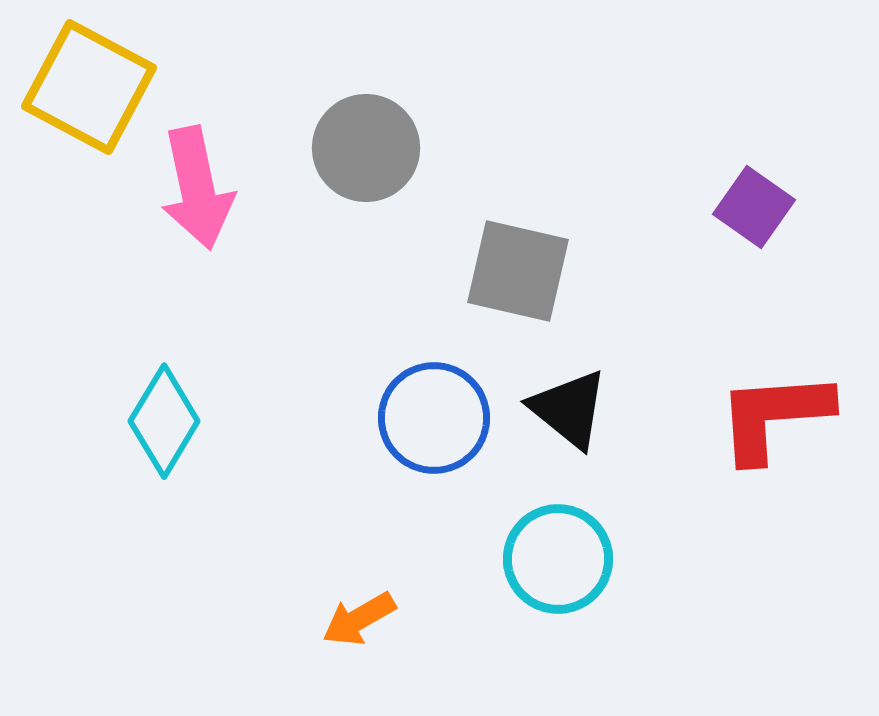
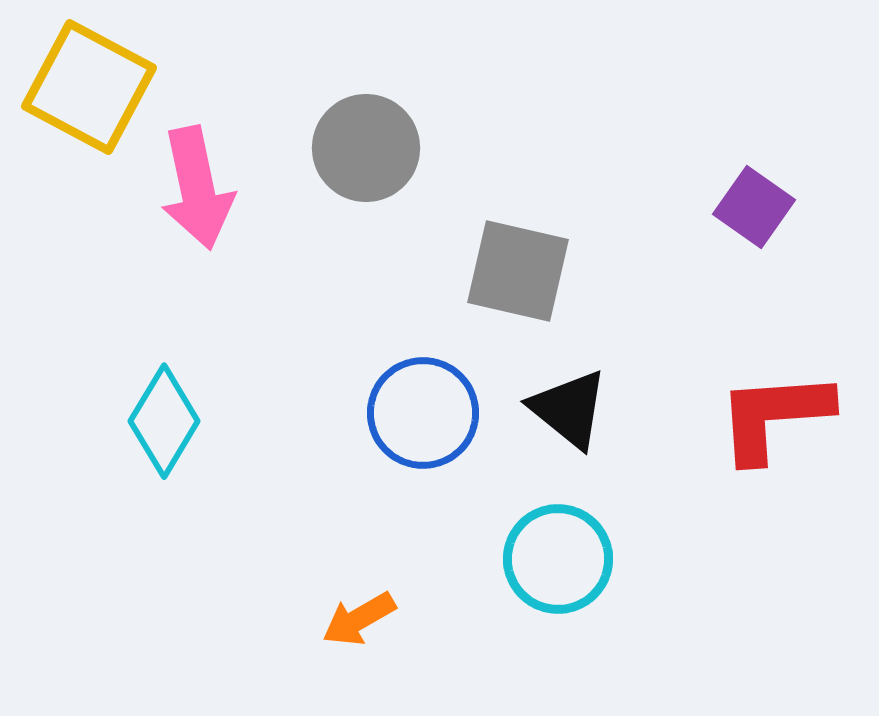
blue circle: moved 11 px left, 5 px up
